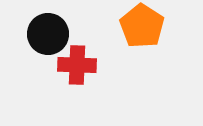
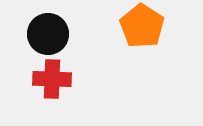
red cross: moved 25 px left, 14 px down
